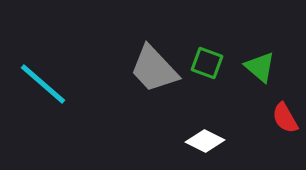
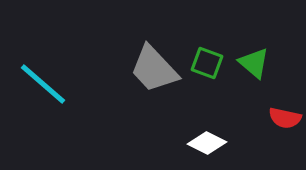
green triangle: moved 6 px left, 4 px up
red semicircle: rotated 48 degrees counterclockwise
white diamond: moved 2 px right, 2 px down
